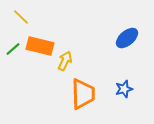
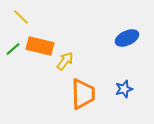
blue ellipse: rotated 15 degrees clockwise
yellow arrow: rotated 12 degrees clockwise
